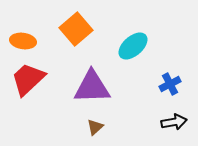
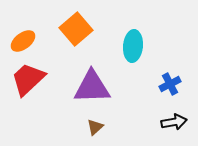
orange ellipse: rotated 45 degrees counterclockwise
cyan ellipse: rotated 44 degrees counterclockwise
